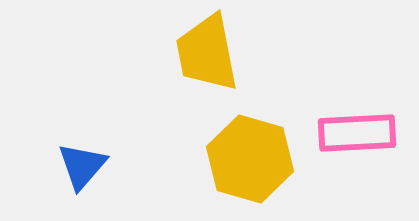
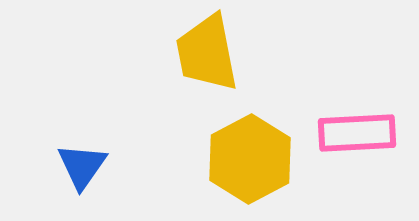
yellow hexagon: rotated 16 degrees clockwise
blue triangle: rotated 6 degrees counterclockwise
